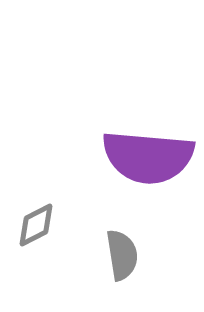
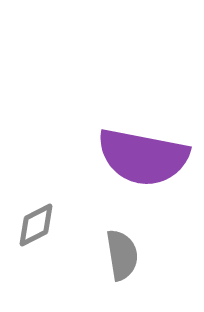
purple semicircle: moved 5 px left; rotated 6 degrees clockwise
